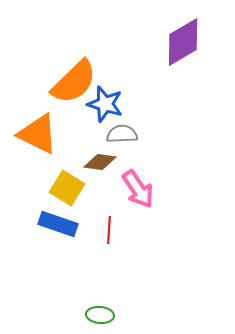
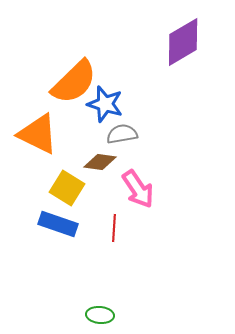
gray semicircle: rotated 8 degrees counterclockwise
red line: moved 5 px right, 2 px up
